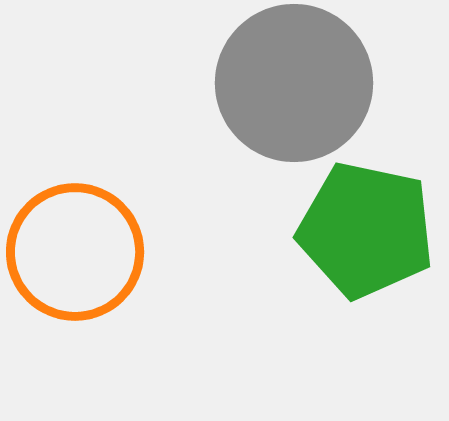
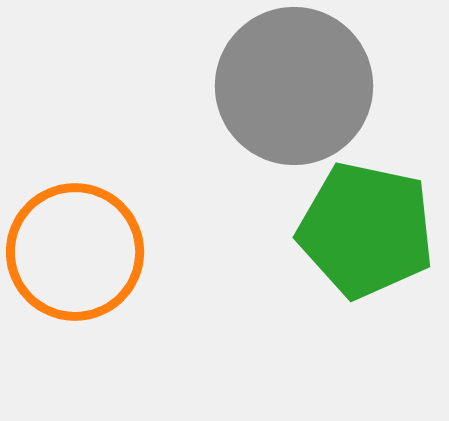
gray circle: moved 3 px down
